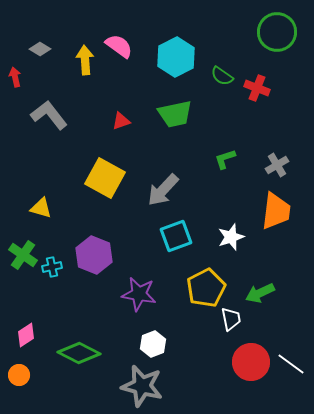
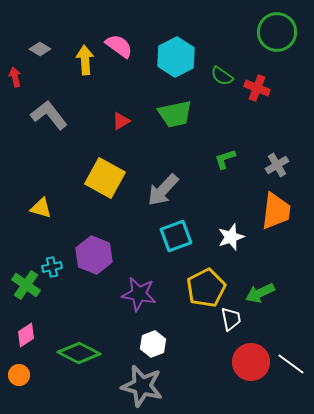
red triangle: rotated 12 degrees counterclockwise
green cross: moved 3 px right, 30 px down
